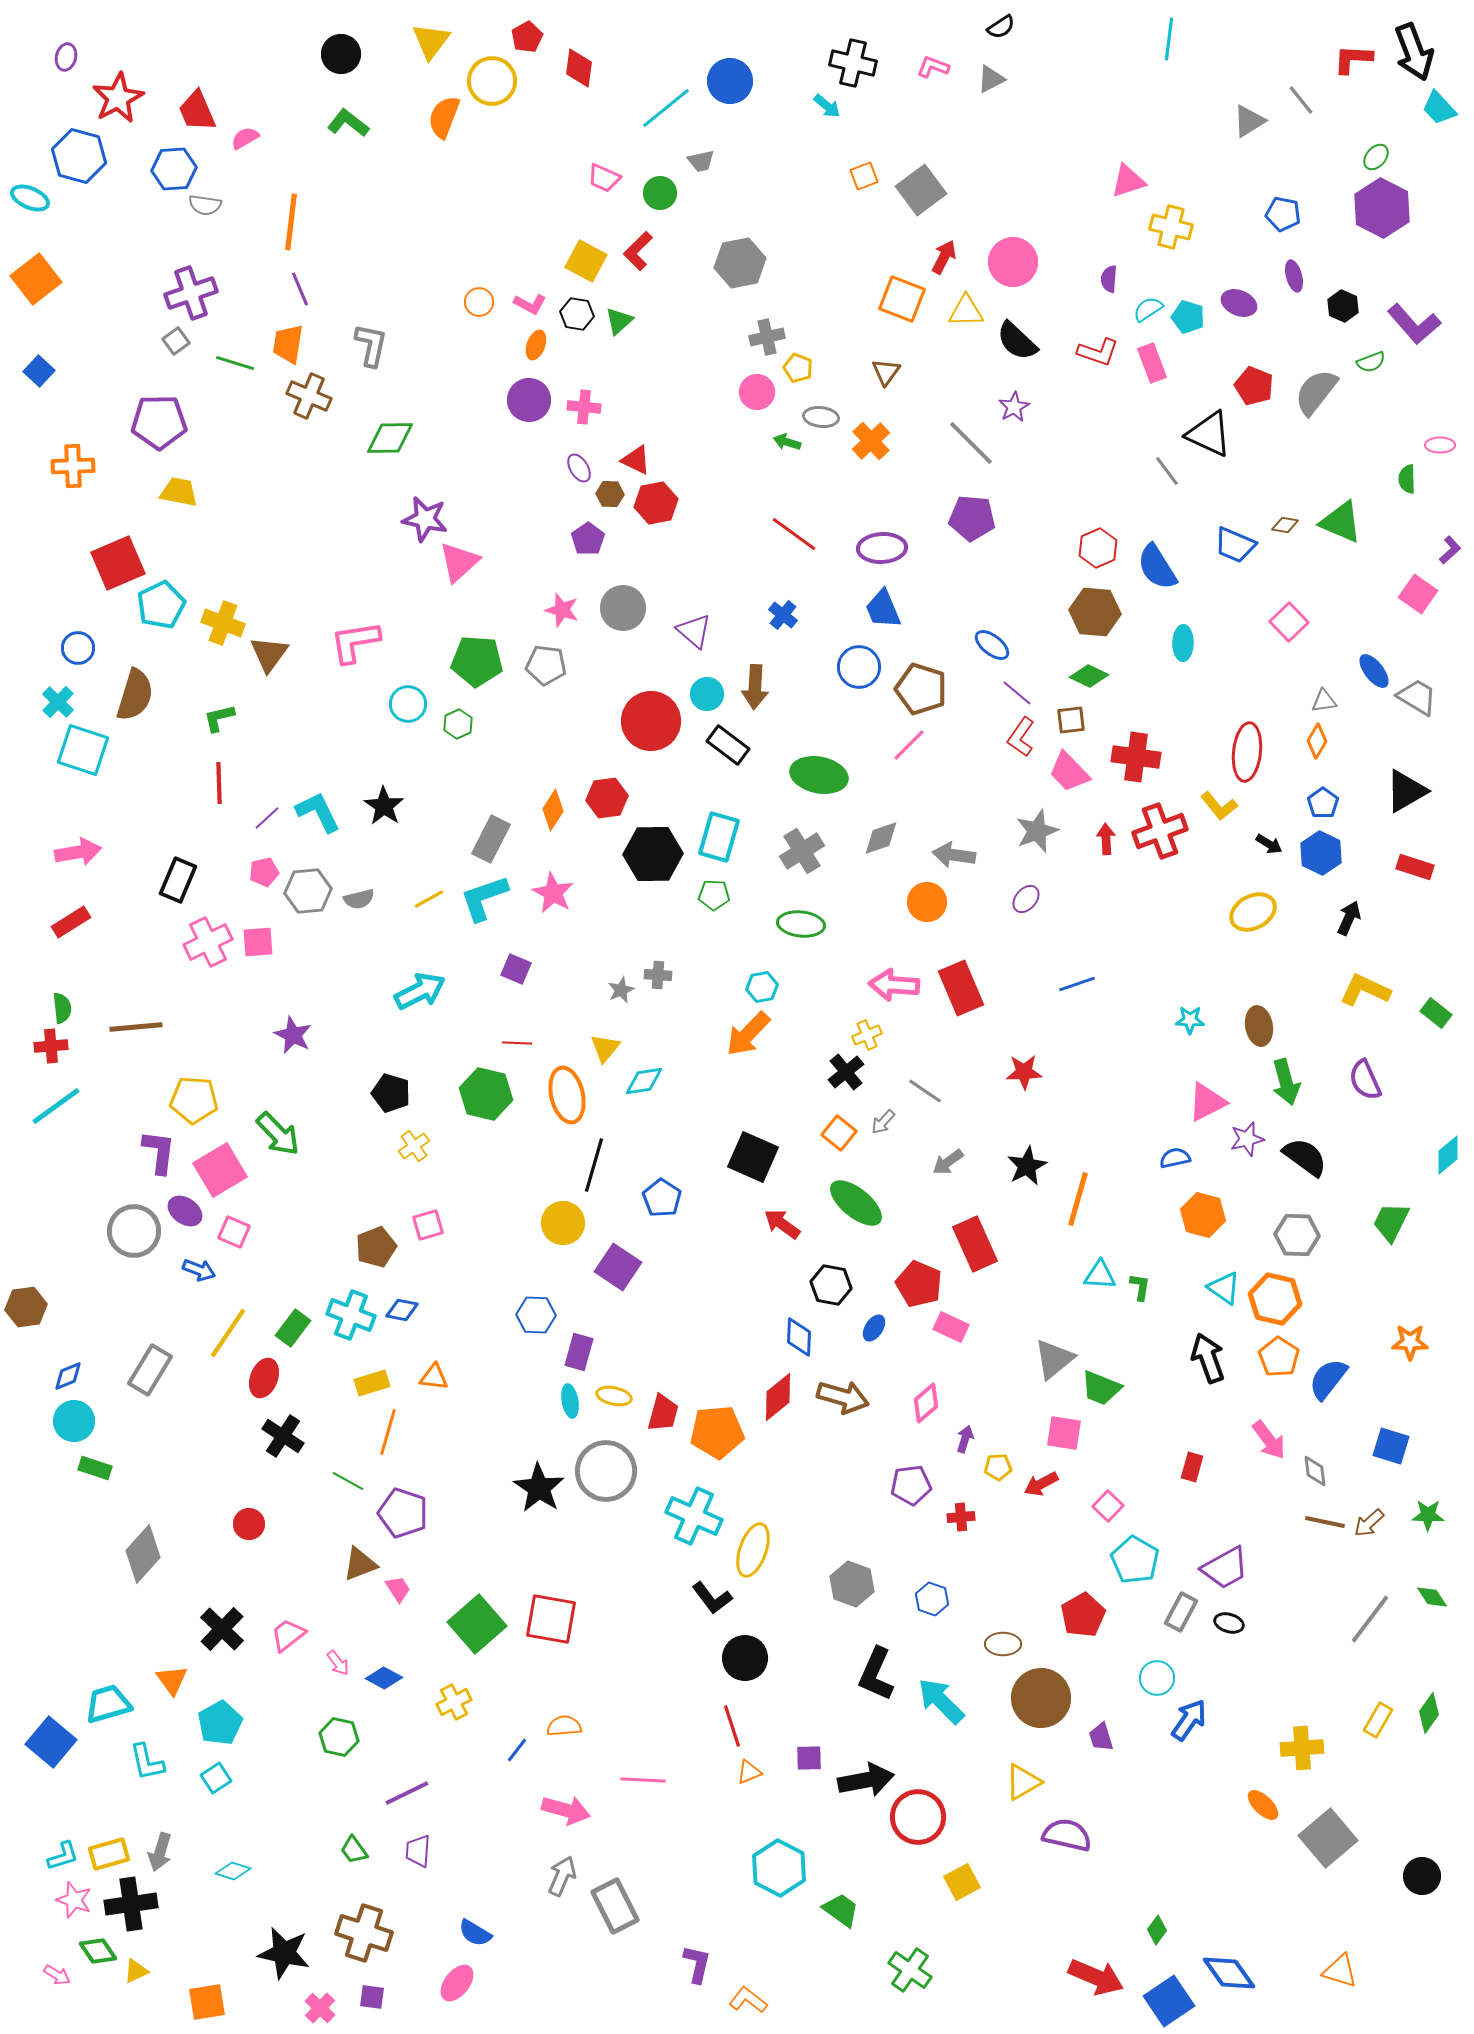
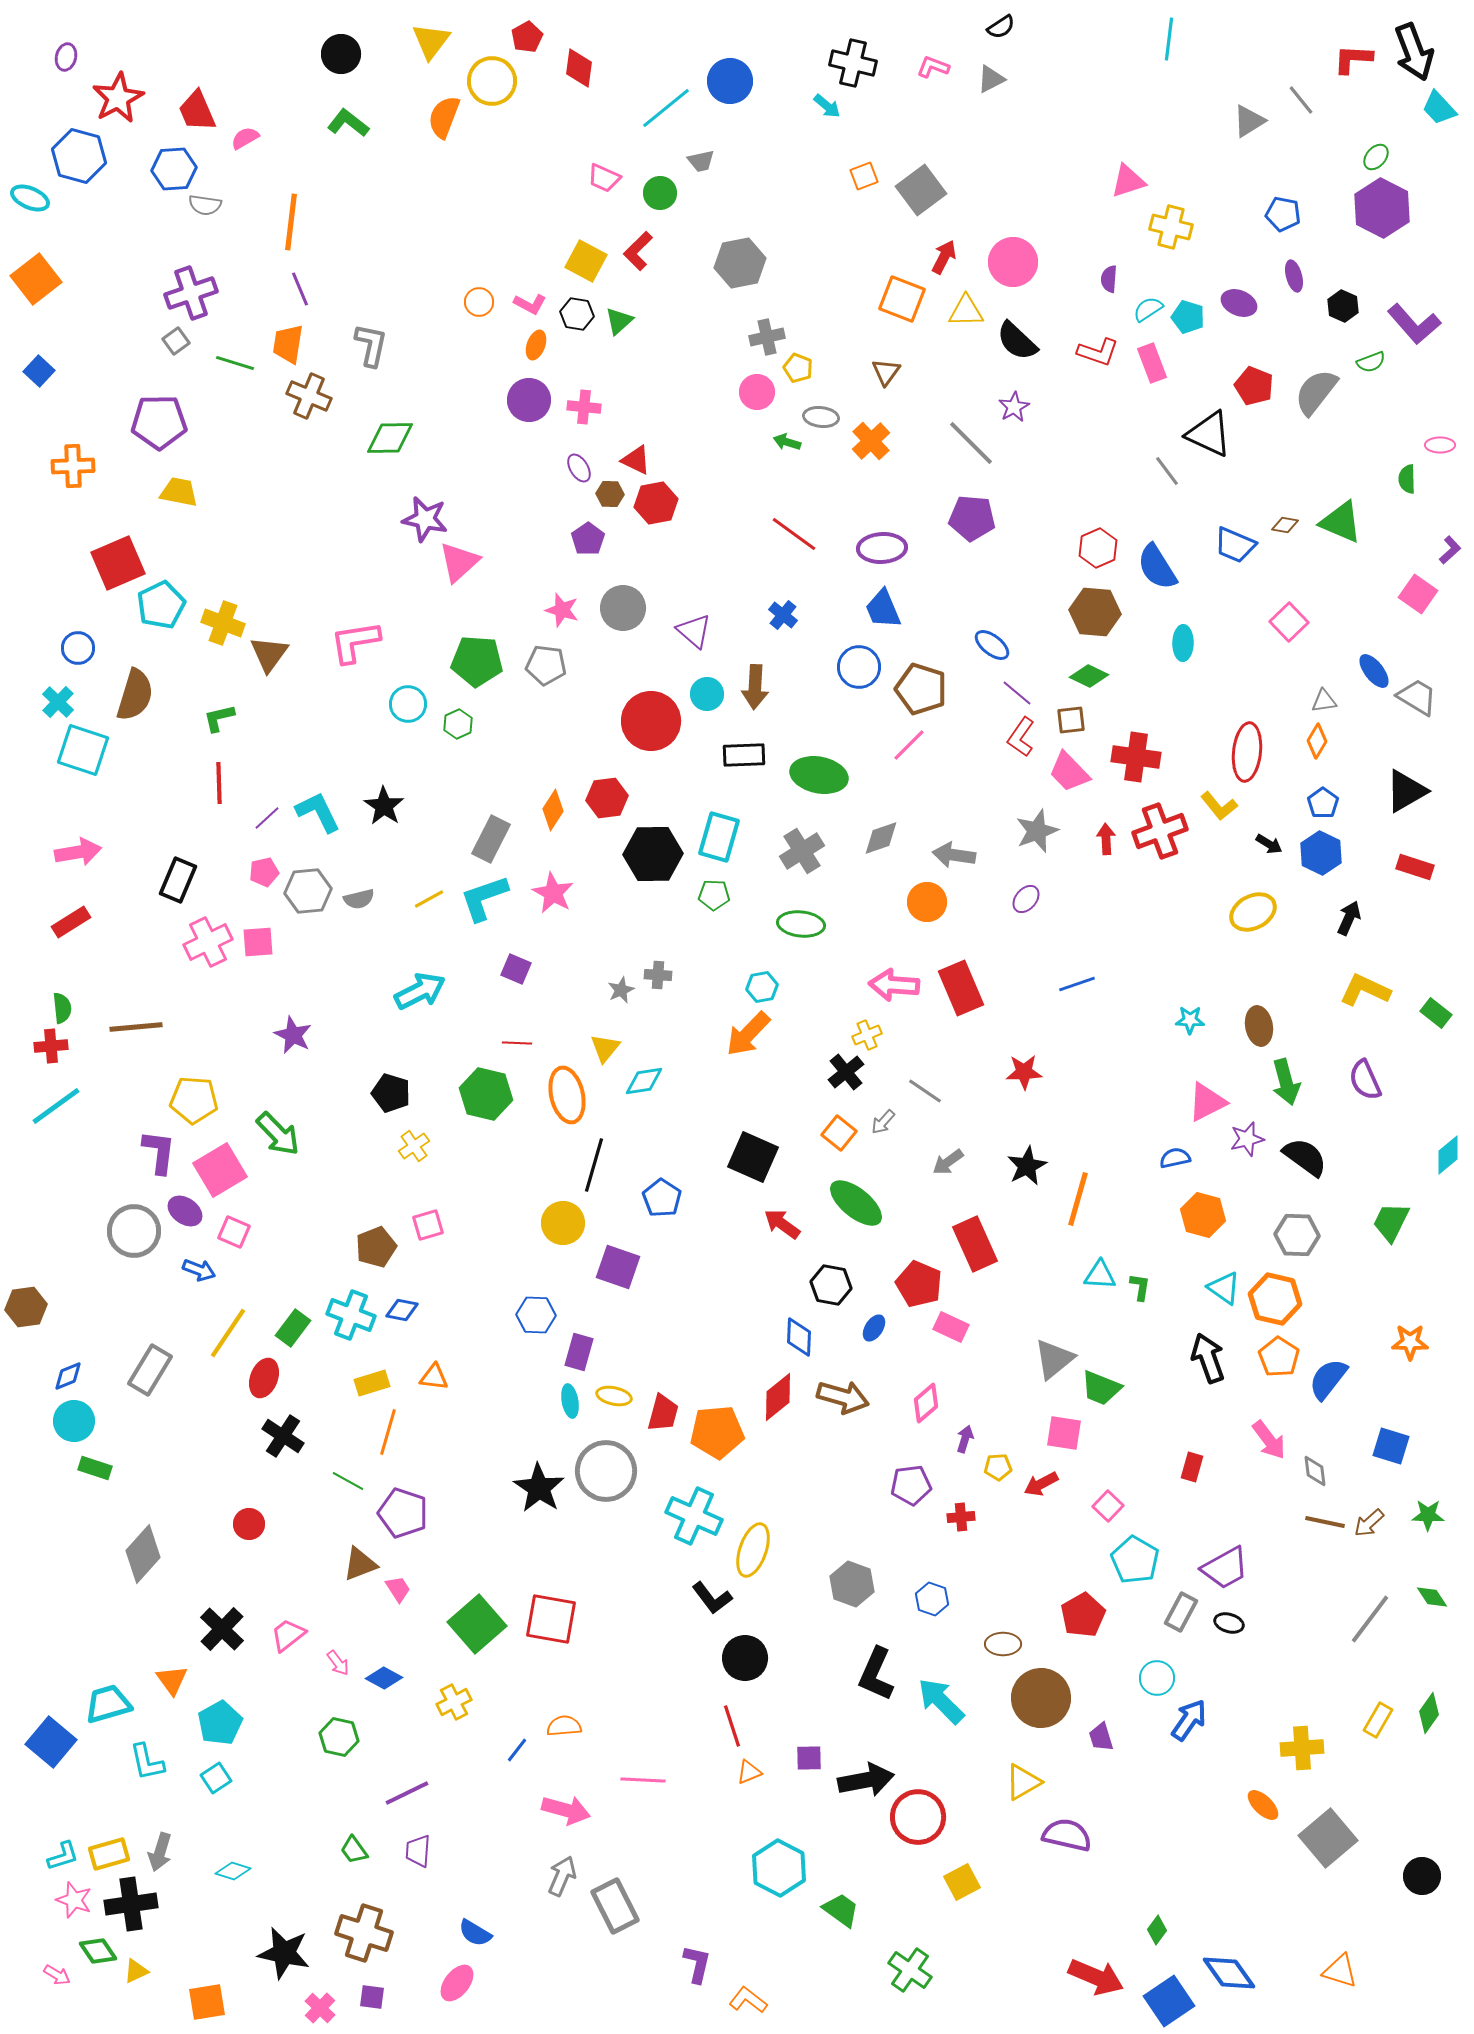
black rectangle at (728, 745): moved 16 px right, 10 px down; rotated 39 degrees counterclockwise
purple square at (618, 1267): rotated 15 degrees counterclockwise
